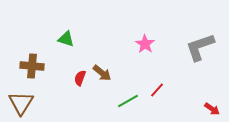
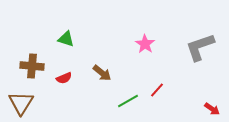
red semicircle: moved 16 px left; rotated 133 degrees counterclockwise
